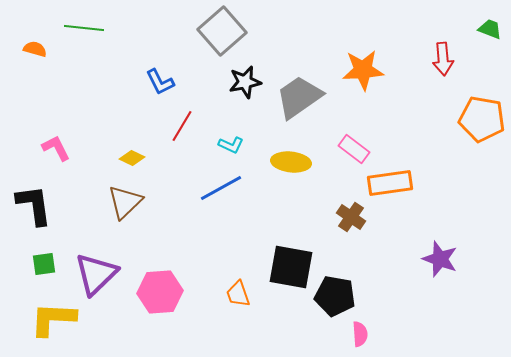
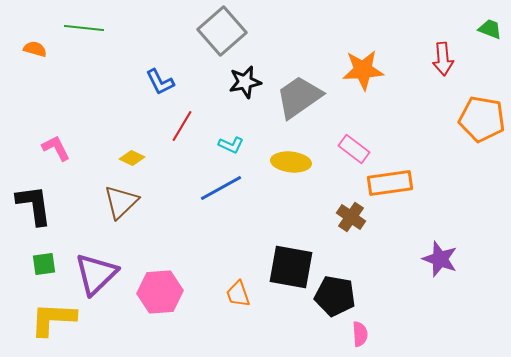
brown triangle: moved 4 px left
